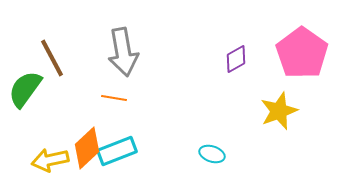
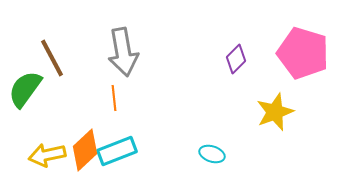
pink pentagon: moved 1 px right; rotated 18 degrees counterclockwise
purple diamond: rotated 16 degrees counterclockwise
orange line: rotated 75 degrees clockwise
yellow star: moved 4 px left, 1 px down
orange diamond: moved 2 px left, 2 px down
yellow arrow: moved 3 px left, 5 px up
